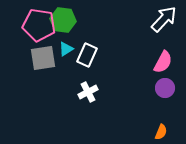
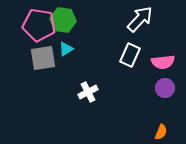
white arrow: moved 24 px left
white rectangle: moved 43 px right
pink semicircle: rotated 55 degrees clockwise
